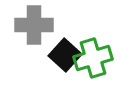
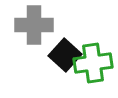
green cross: moved 5 px down; rotated 9 degrees clockwise
